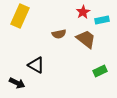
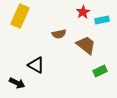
brown trapezoid: moved 6 px down
